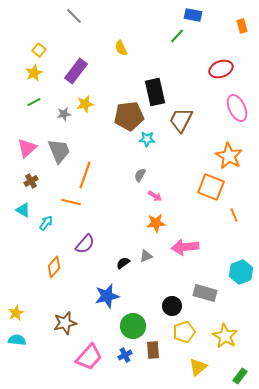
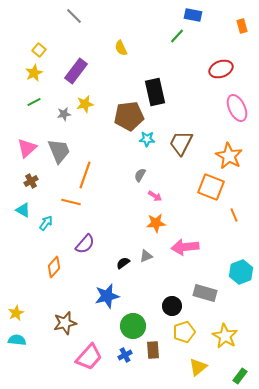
brown trapezoid at (181, 120): moved 23 px down
